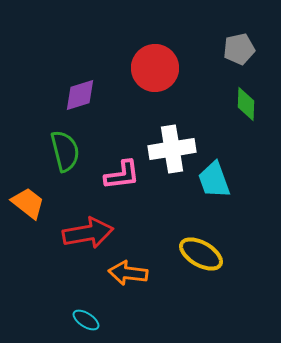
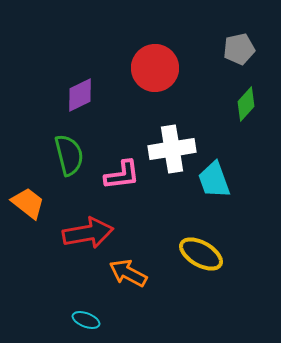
purple diamond: rotated 9 degrees counterclockwise
green diamond: rotated 40 degrees clockwise
green semicircle: moved 4 px right, 4 px down
orange arrow: rotated 21 degrees clockwise
cyan ellipse: rotated 12 degrees counterclockwise
